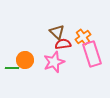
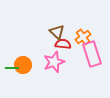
red semicircle: rotated 14 degrees clockwise
orange circle: moved 2 px left, 5 px down
